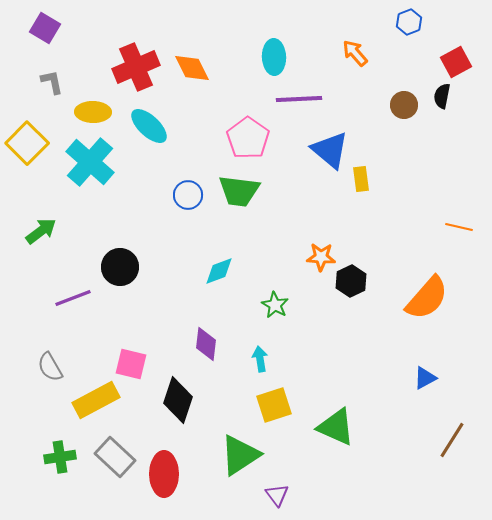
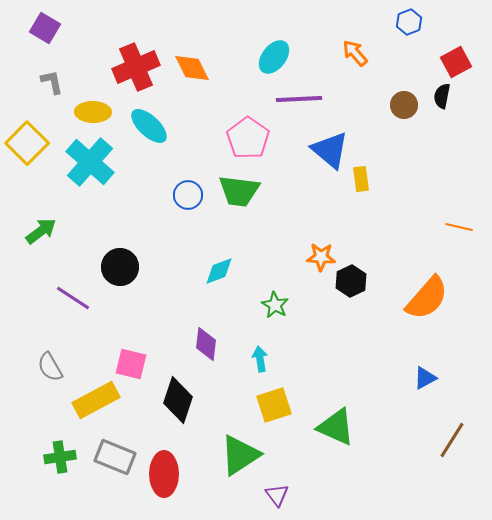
cyan ellipse at (274, 57): rotated 40 degrees clockwise
purple line at (73, 298): rotated 54 degrees clockwise
gray rectangle at (115, 457): rotated 21 degrees counterclockwise
